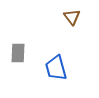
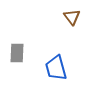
gray rectangle: moved 1 px left
